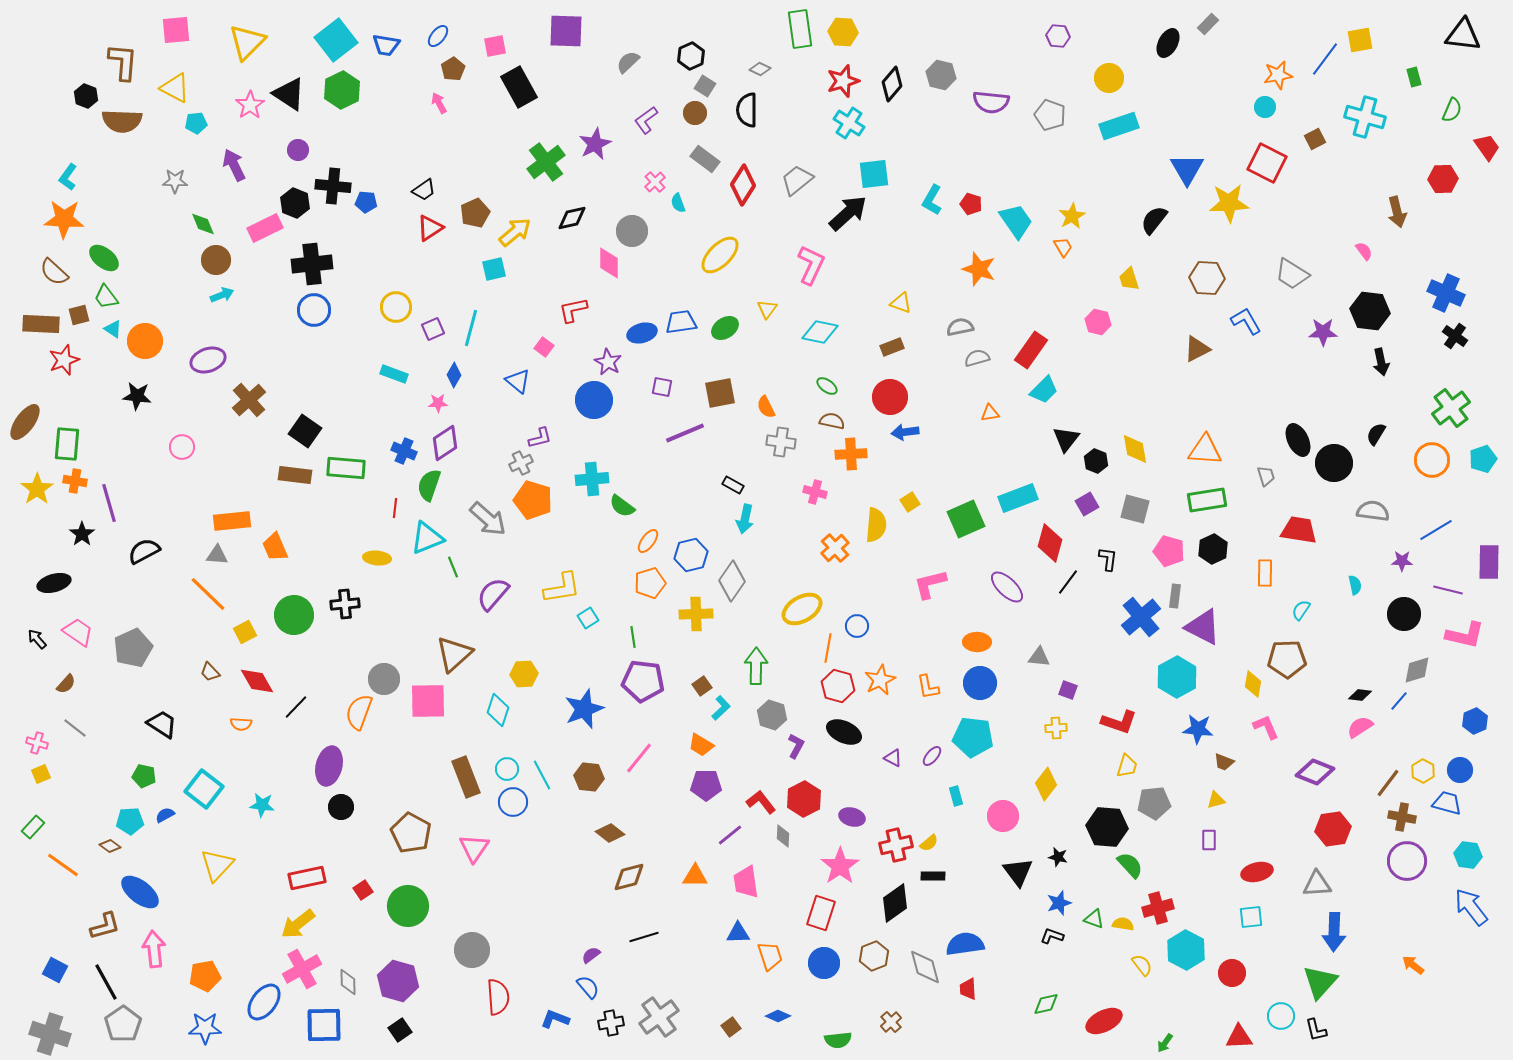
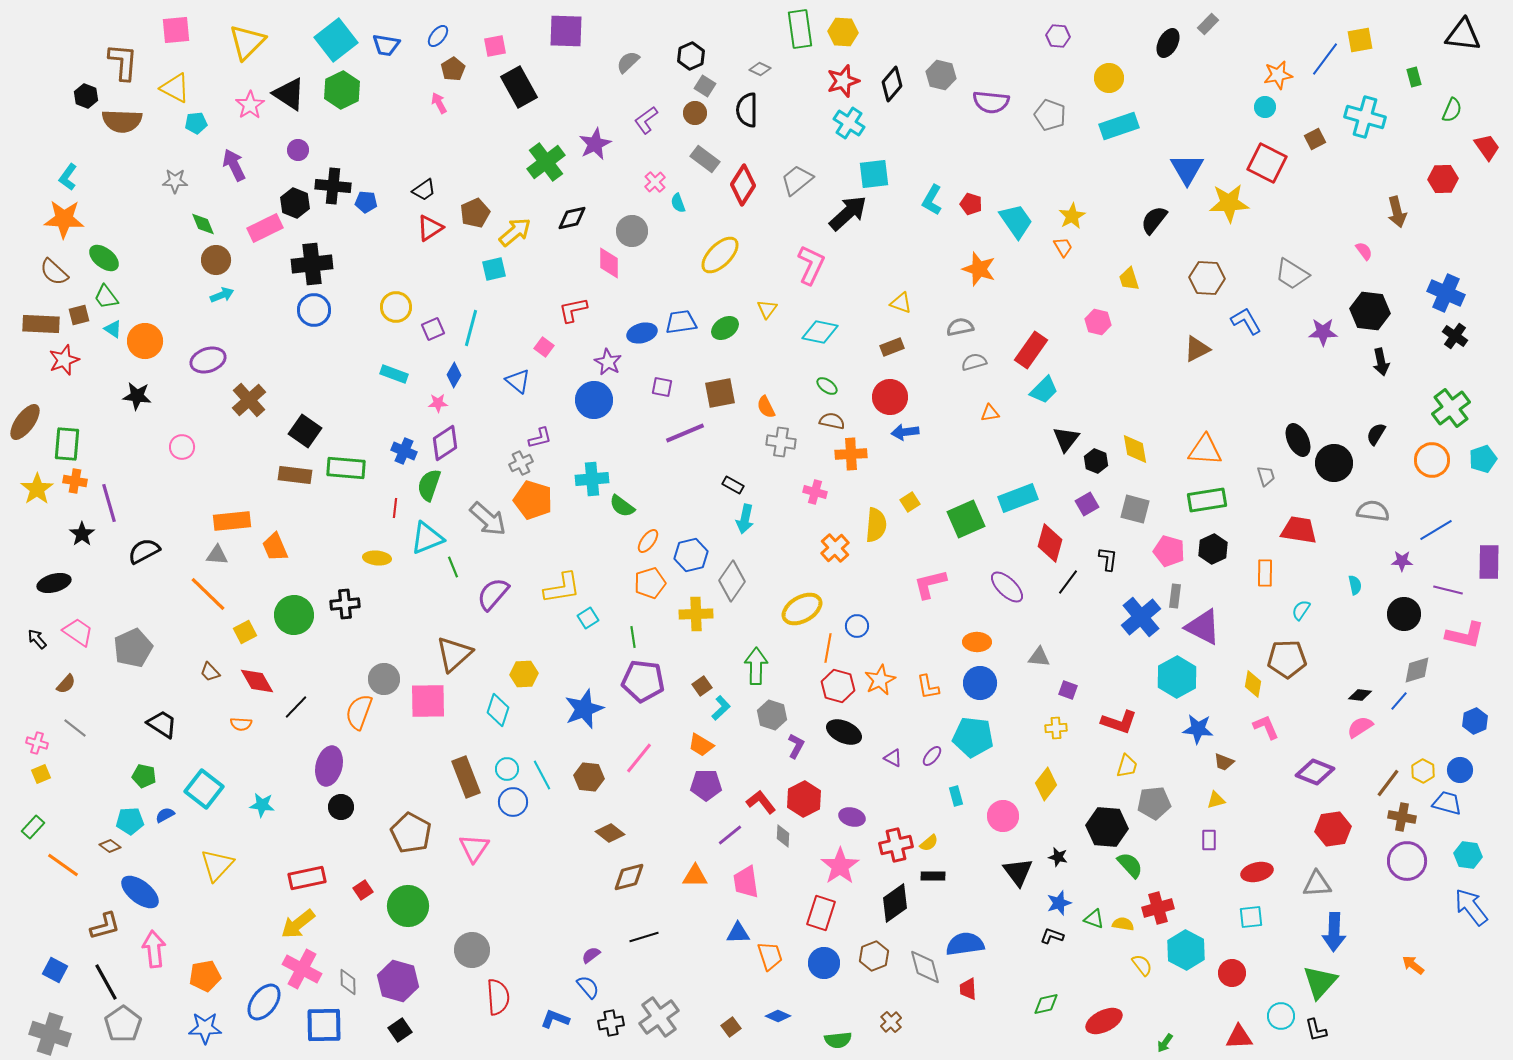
gray semicircle at (977, 358): moved 3 px left, 4 px down
pink cross at (302, 969): rotated 33 degrees counterclockwise
